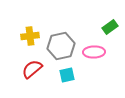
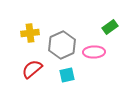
yellow cross: moved 3 px up
gray hexagon: moved 1 px right, 1 px up; rotated 12 degrees counterclockwise
